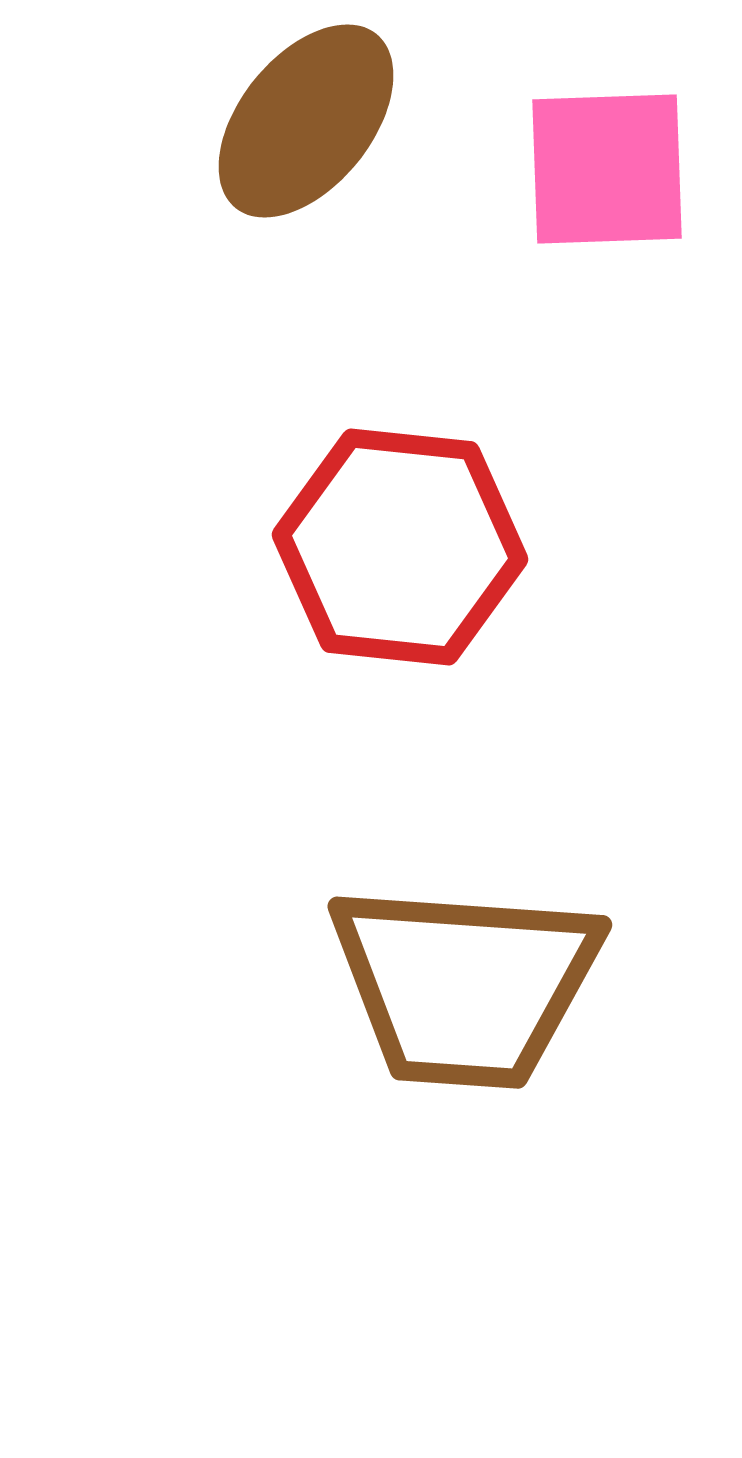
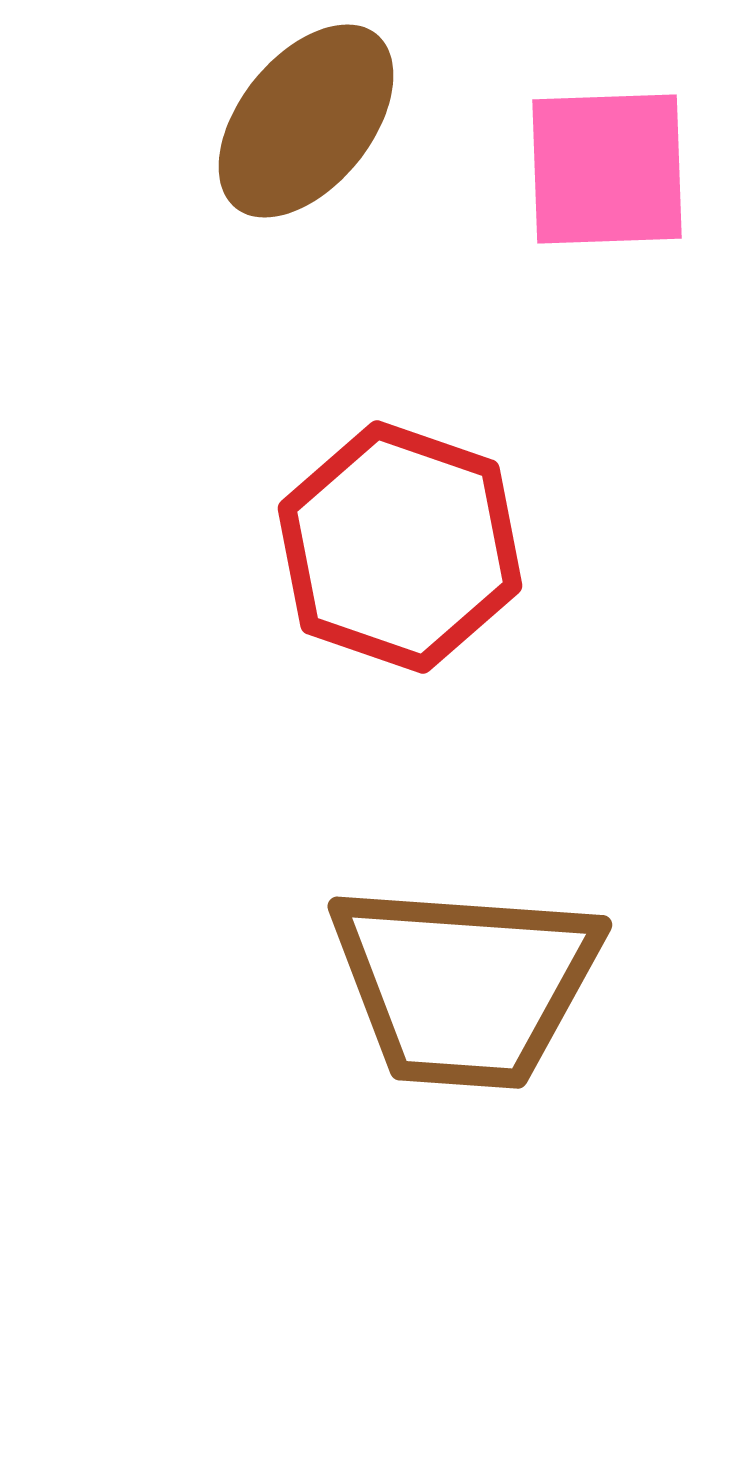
red hexagon: rotated 13 degrees clockwise
